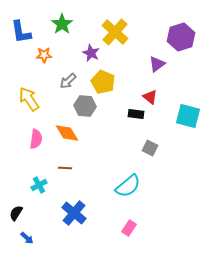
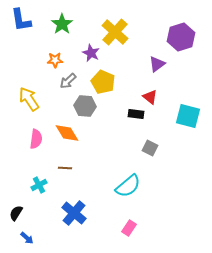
blue L-shape: moved 12 px up
orange star: moved 11 px right, 5 px down
